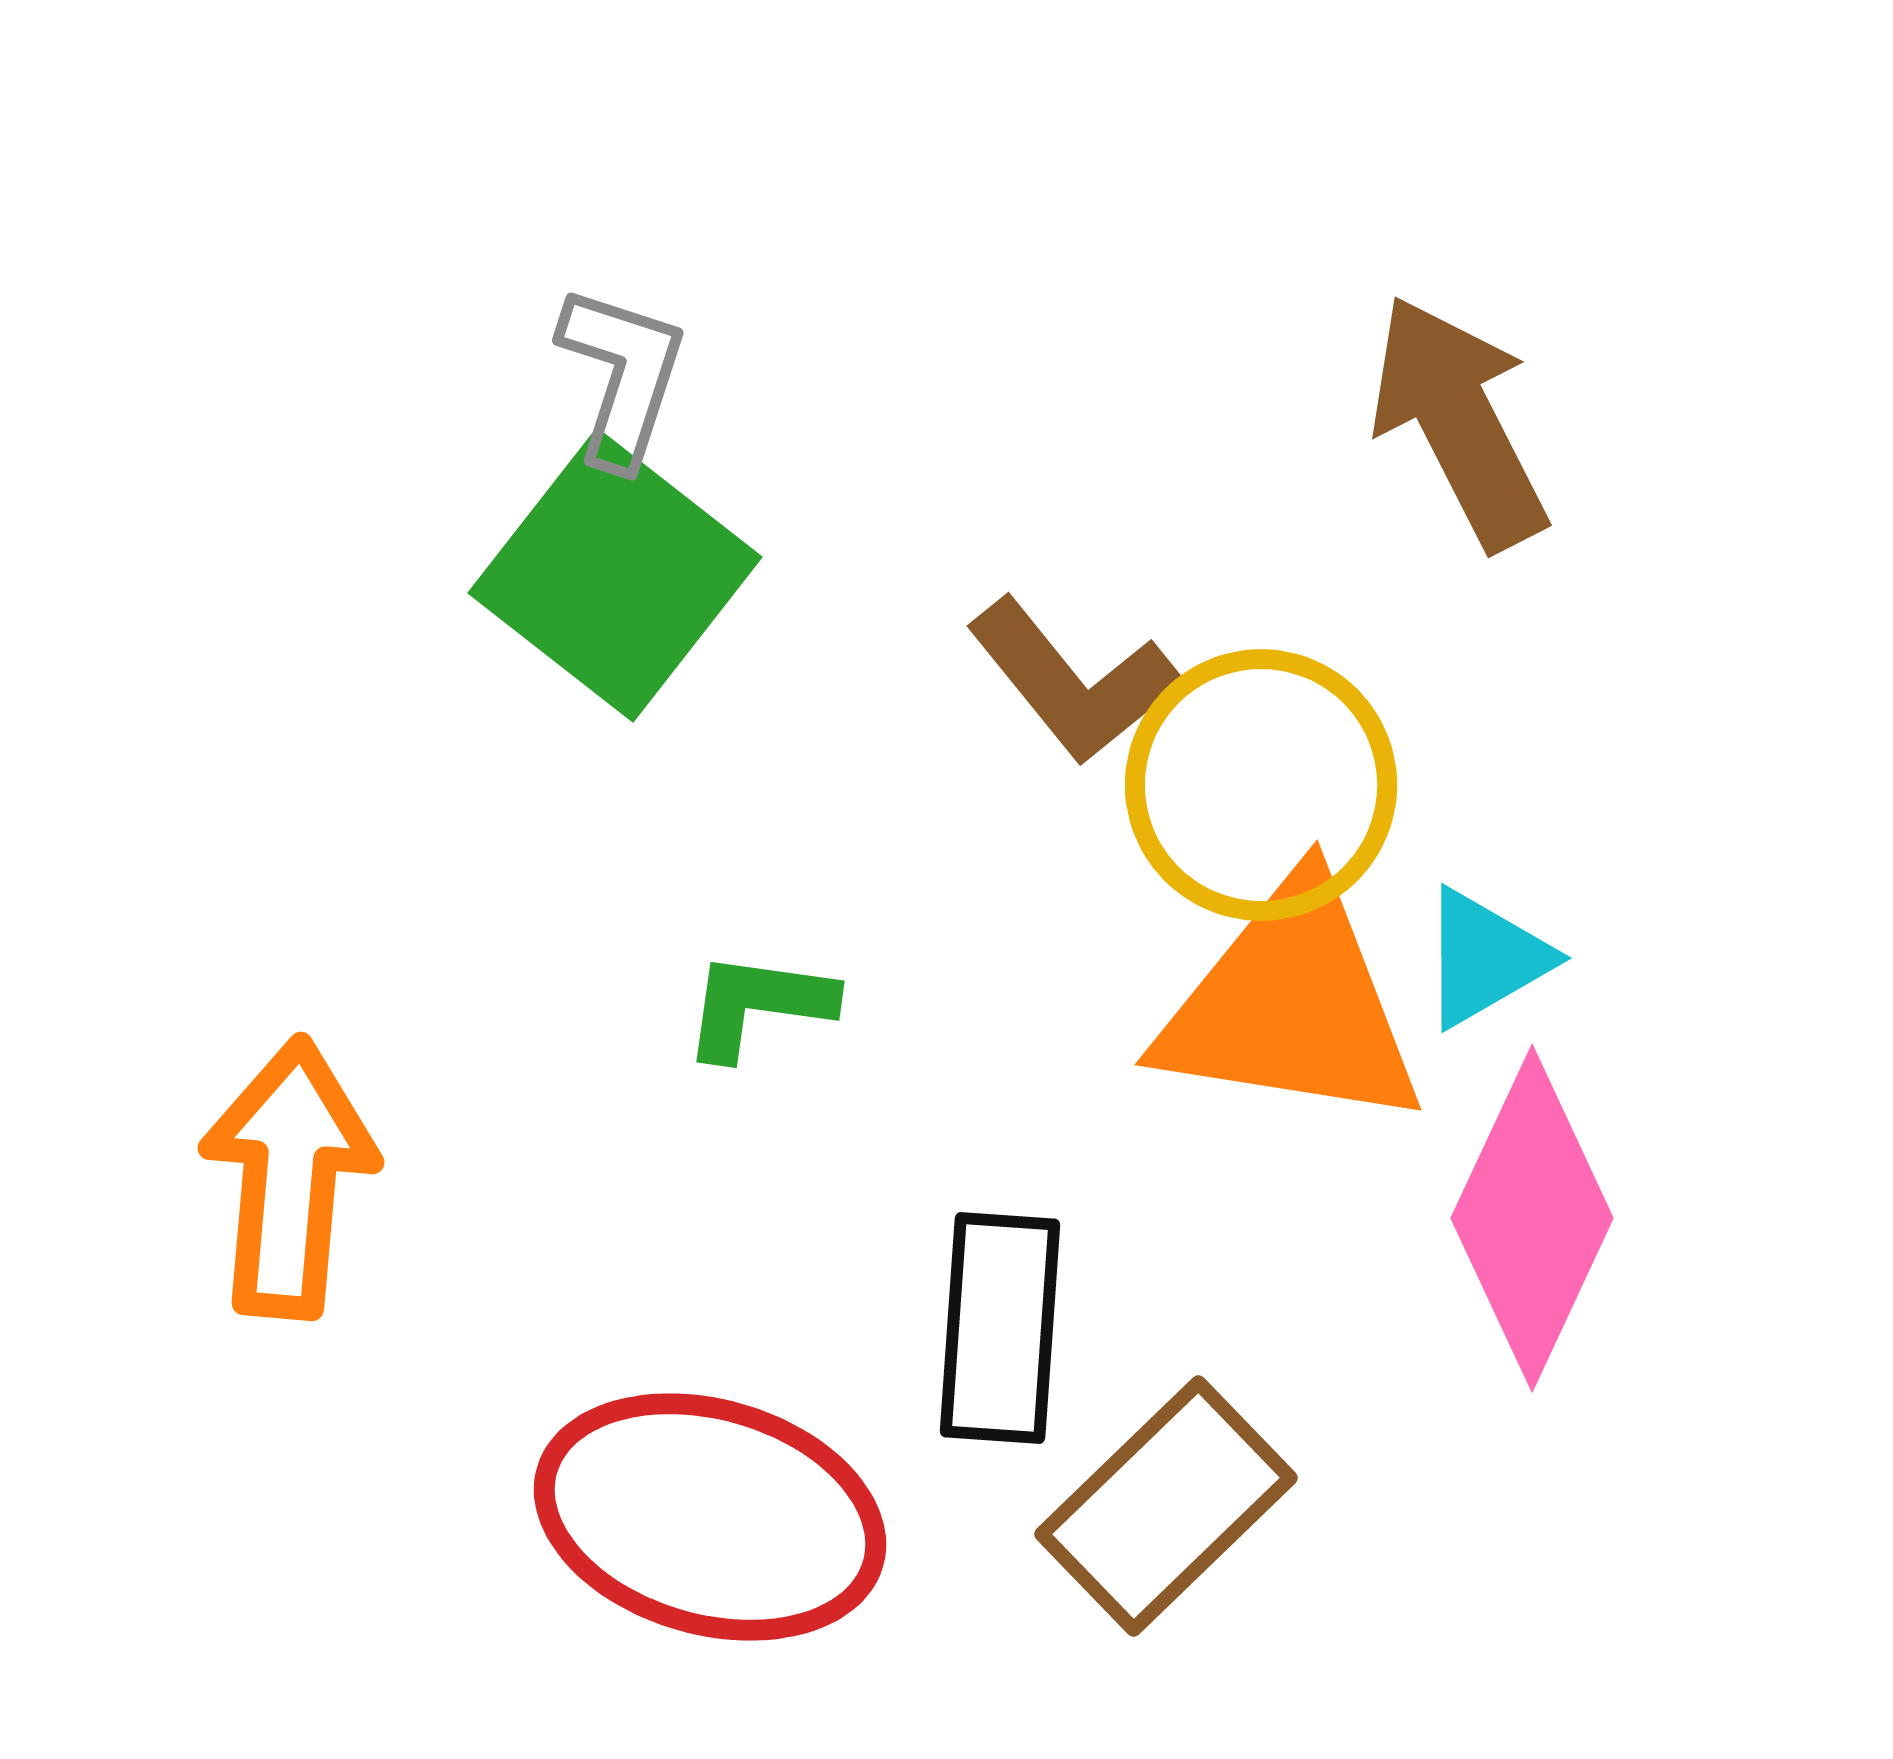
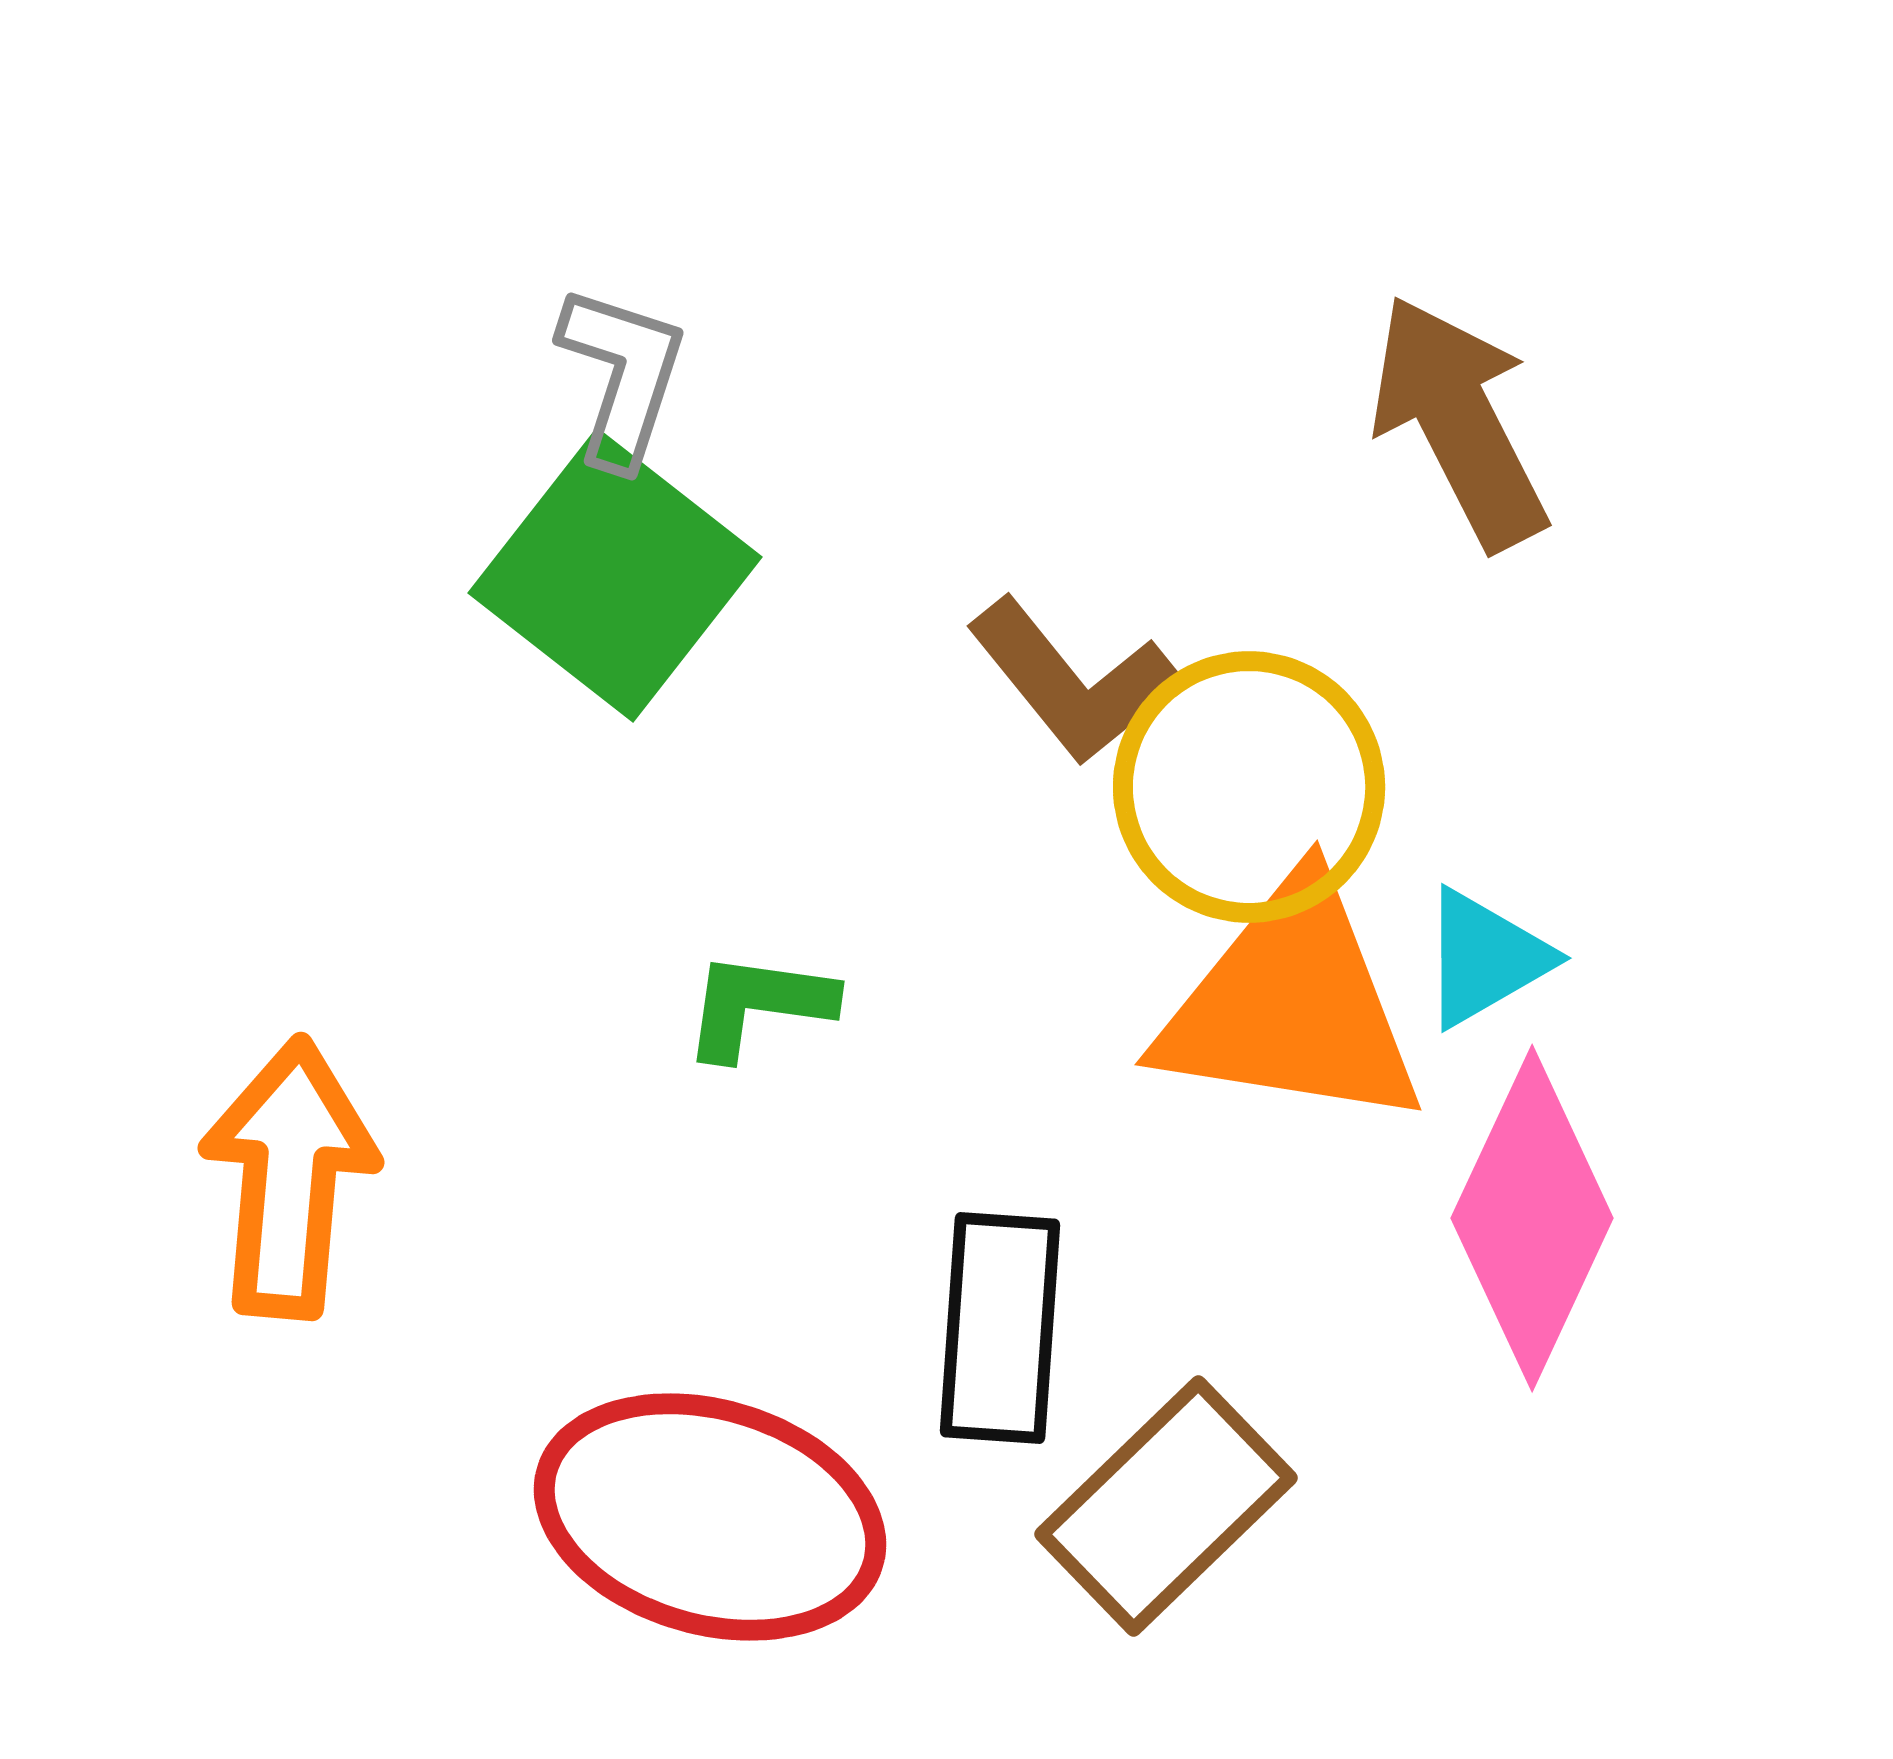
yellow circle: moved 12 px left, 2 px down
